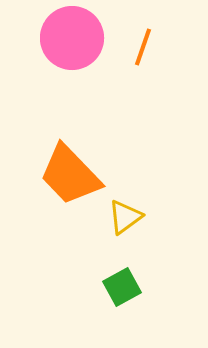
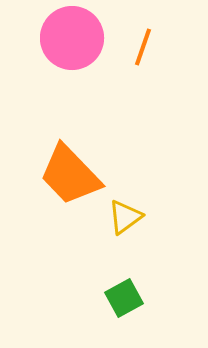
green square: moved 2 px right, 11 px down
